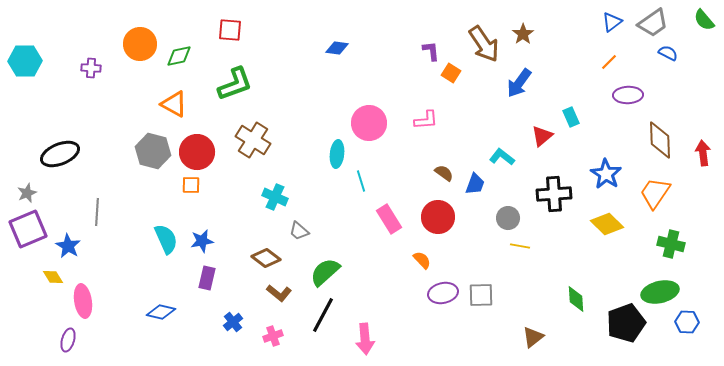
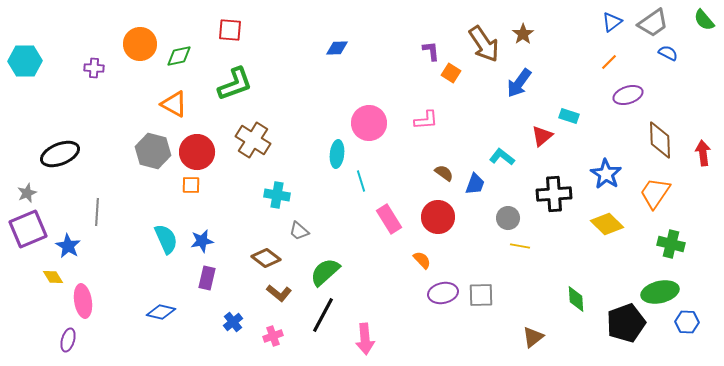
blue diamond at (337, 48): rotated 10 degrees counterclockwise
purple cross at (91, 68): moved 3 px right
purple ellipse at (628, 95): rotated 16 degrees counterclockwise
cyan rectangle at (571, 117): moved 2 px left, 1 px up; rotated 48 degrees counterclockwise
cyan cross at (275, 197): moved 2 px right, 2 px up; rotated 15 degrees counterclockwise
